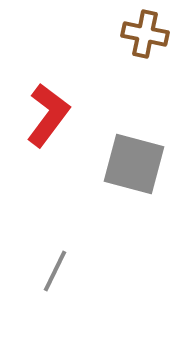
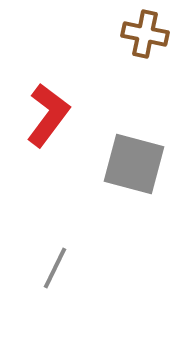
gray line: moved 3 px up
